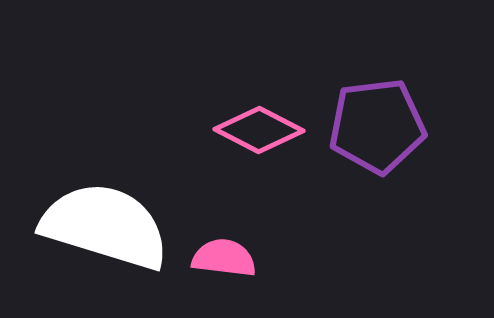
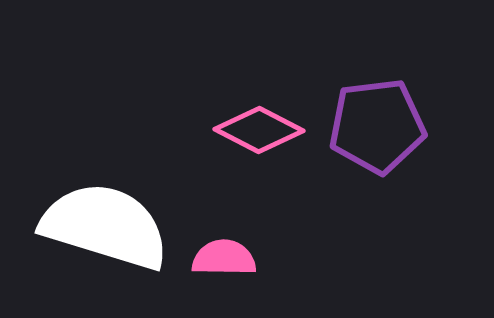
pink semicircle: rotated 6 degrees counterclockwise
